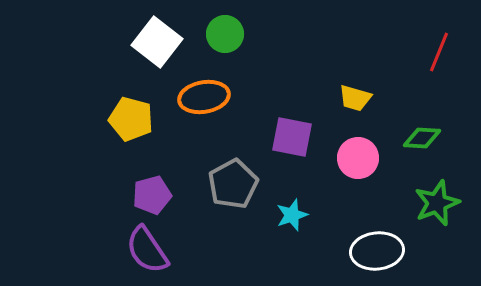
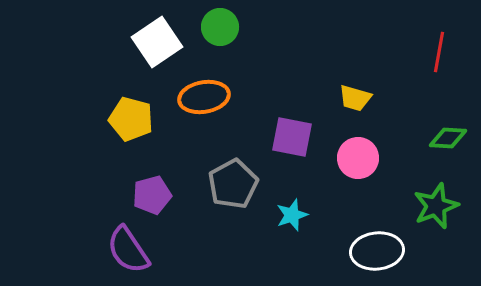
green circle: moved 5 px left, 7 px up
white square: rotated 18 degrees clockwise
red line: rotated 12 degrees counterclockwise
green diamond: moved 26 px right
green star: moved 1 px left, 3 px down
purple semicircle: moved 19 px left
